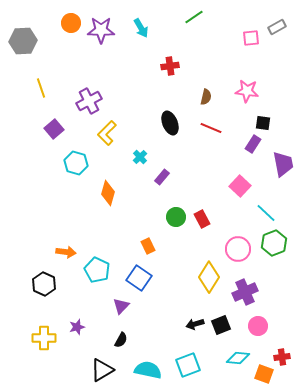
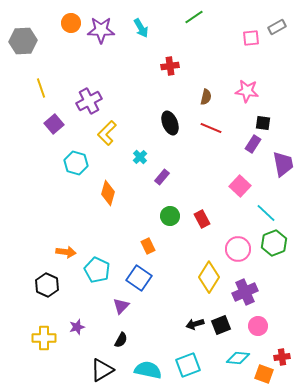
purple square at (54, 129): moved 5 px up
green circle at (176, 217): moved 6 px left, 1 px up
black hexagon at (44, 284): moved 3 px right, 1 px down
